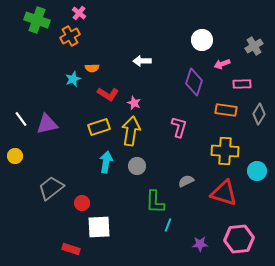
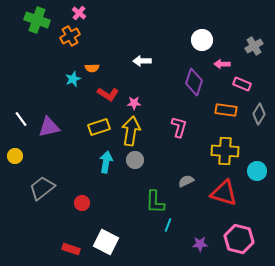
pink arrow: rotated 21 degrees clockwise
pink rectangle: rotated 24 degrees clockwise
pink star: rotated 24 degrees counterclockwise
purple triangle: moved 2 px right, 3 px down
gray circle: moved 2 px left, 6 px up
gray trapezoid: moved 9 px left
white square: moved 7 px right, 15 px down; rotated 30 degrees clockwise
pink hexagon: rotated 20 degrees clockwise
